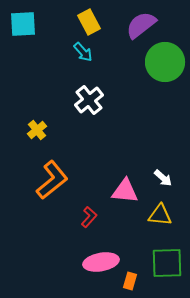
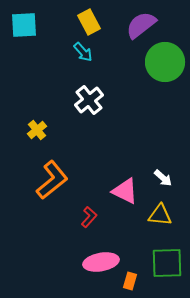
cyan square: moved 1 px right, 1 px down
pink triangle: rotated 20 degrees clockwise
